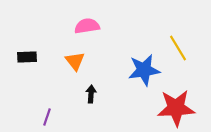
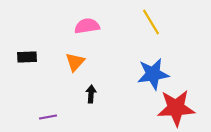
yellow line: moved 27 px left, 26 px up
orange triangle: moved 1 px down; rotated 20 degrees clockwise
blue star: moved 9 px right, 4 px down
purple line: moved 1 px right; rotated 60 degrees clockwise
